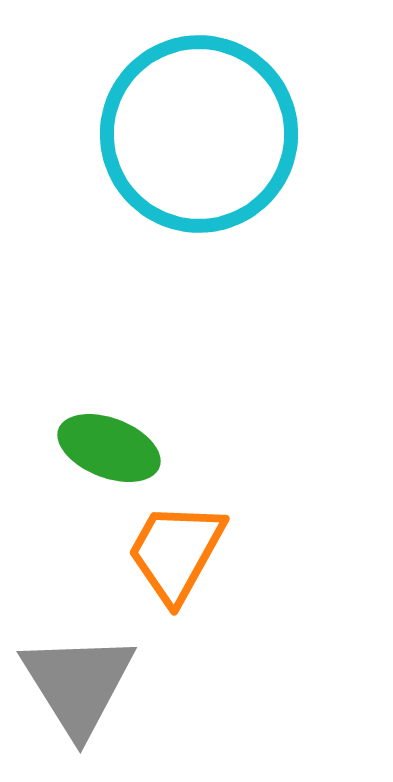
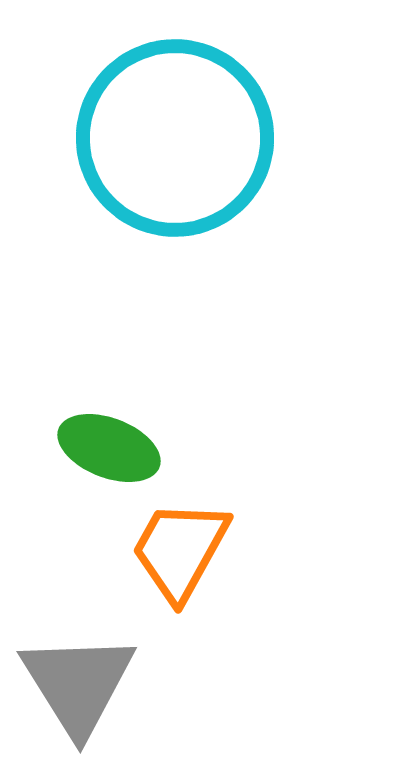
cyan circle: moved 24 px left, 4 px down
orange trapezoid: moved 4 px right, 2 px up
